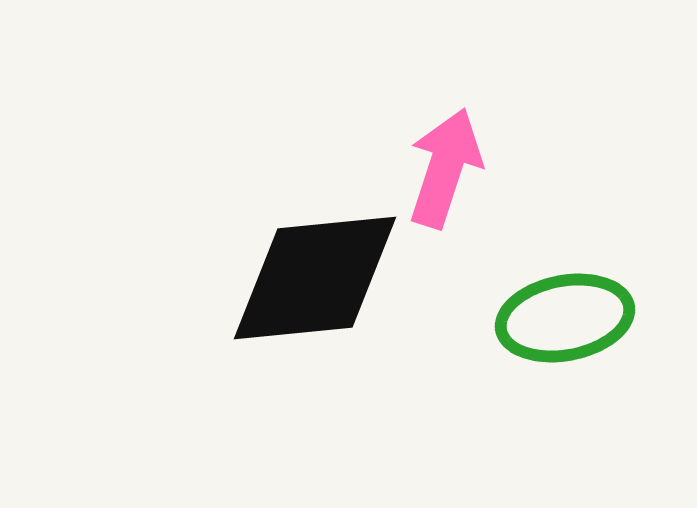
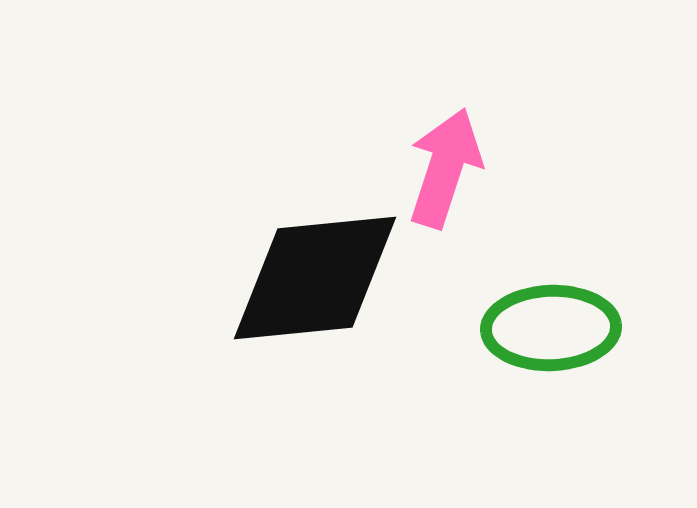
green ellipse: moved 14 px left, 10 px down; rotated 9 degrees clockwise
